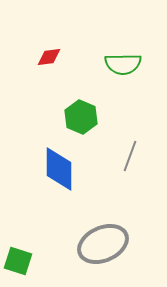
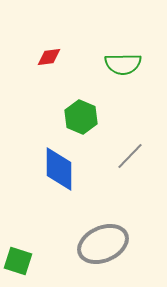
gray line: rotated 24 degrees clockwise
